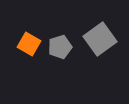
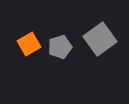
orange square: rotated 30 degrees clockwise
